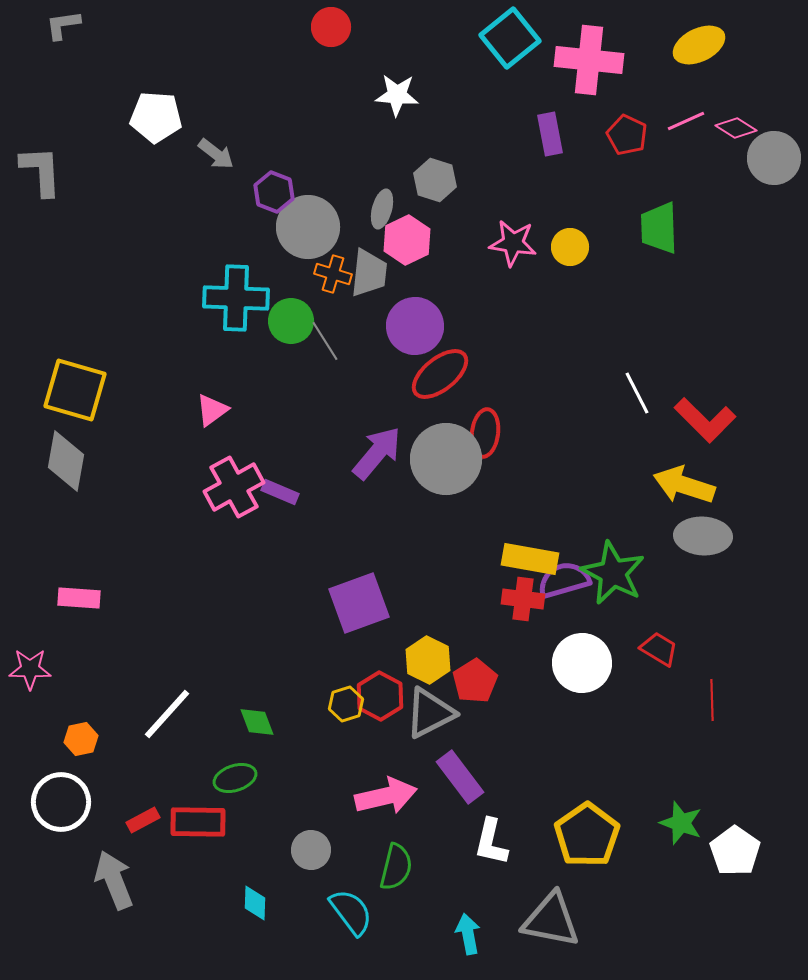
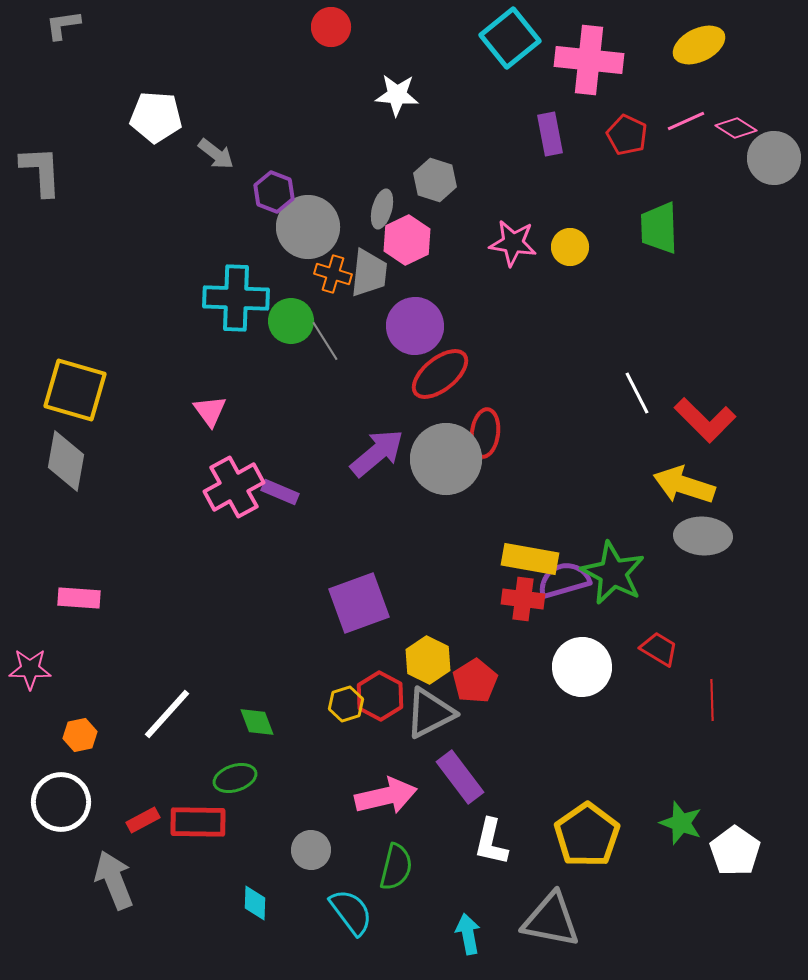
pink triangle at (212, 410): moved 2 px left, 1 px down; rotated 30 degrees counterclockwise
purple arrow at (377, 453): rotated 10 degrees clockwise
white circle at (582, 663): moved 4 px down
orange hexagon at (81, 739): moved 1 px left, 4 px up
